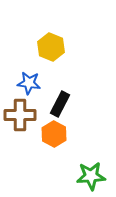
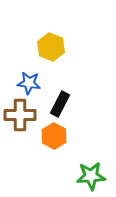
orange hexagon: moved 2 px down
